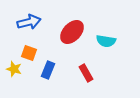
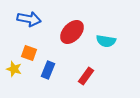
blue arrow: moved 3 px up; rotated 25 degrees clockwise
red rectangle: moved 3 px down; rotated 66 degrees clockwise
